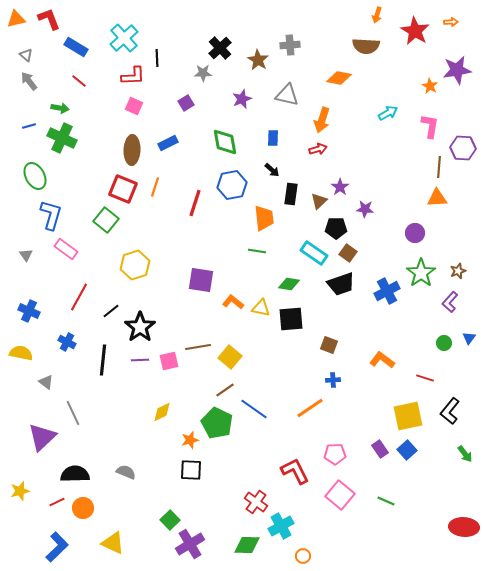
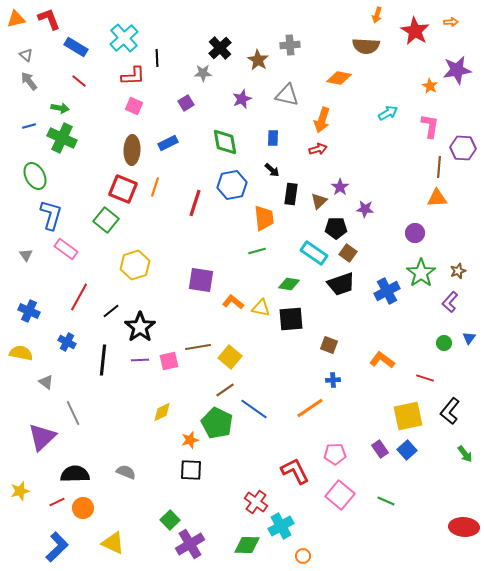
green line at (257, 251): rotated 24 degrees counterclockwise
